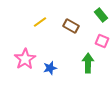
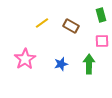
green rectangle: rotated 24 degrees clockwise
yellow line: moved 2 px right, 1 px down
pink square: rotated 24 degrees counterclockwise
green arrow: moved 1 px right, 1 px down
blue star: moved 11 px right, 4 px up
